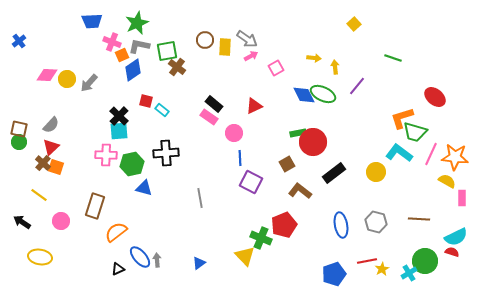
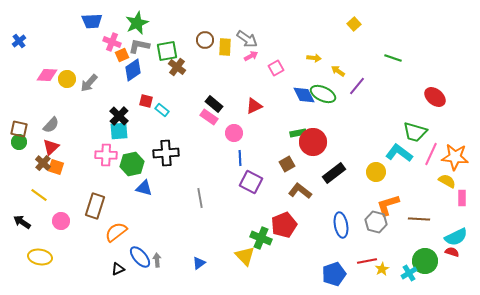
yellow arrow at (335, 67): moved 3 px right, 4 px down; rotated 48 degrees counterclockwise
orange L-shape at (402, 118): moved 14 px left, 87 px down
